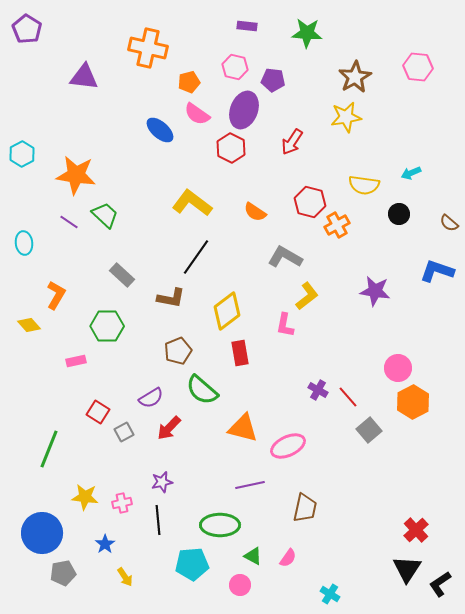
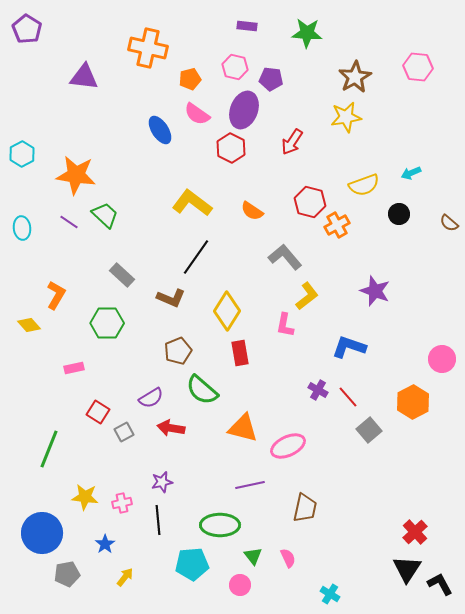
purple pentagon at (273, 80): moved 2 px left, 1 px up
orange pentagon at (189, 82): moved 1 px right, 3 px up
blue ellipse at (160, 130): rotated 16 degrees clockwise
yellow semicircle at (364, 185): rotated 28 degrees counterclockwise
orange semicircle at (255, 212): moved 3 px left, 1 px up
cyan ellipse at (24, 243): moved 2 px left, 15 px up
gray L-shape at (285, 257): rotated 20 degrees clockwise
blue L-shape at (437, 271): moved 88 px left, 76 px down
purple star at (375, 291): rotated 12 degrees clockwise
brown L-shape at (171, 298): rotated 12 degrees clockwise
yellow diamond at (227, 311): rotated 21 degrees counterclockwise
green hexagon at (107, 326): moved 3 px up
pink rectangle at (76, 361): moved 2 px left, 7 px down
pink circle at (398, 368): moved 44 px right, 9 px up
red arrow at (169, 428): moved 2 px right; rotated 56 degrees clockwise
red cross at (416, 530): moved 1 px left, 2 px down
green triangle at (253, 556): rotated 24 degrees clockwise
pink semicircle at (288, 558): rotated 60 degrees counterclockwise
gray pentagon at (63, 573): moved 4 px right, 1 px down
yellow arrow at (125, 577): rotated 108 degrees counterclockwise
black L-shape at (440, 584): rotated 96 degrees clockwise
